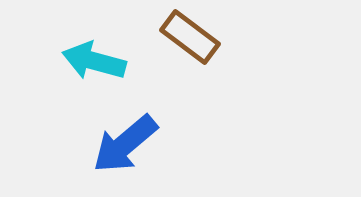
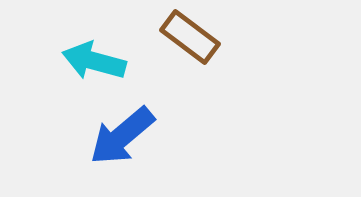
blue arrow: moved 3 px left, 8 px up
